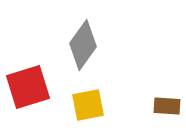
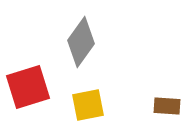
gray diamond: moved 2 px left, 3 px up
